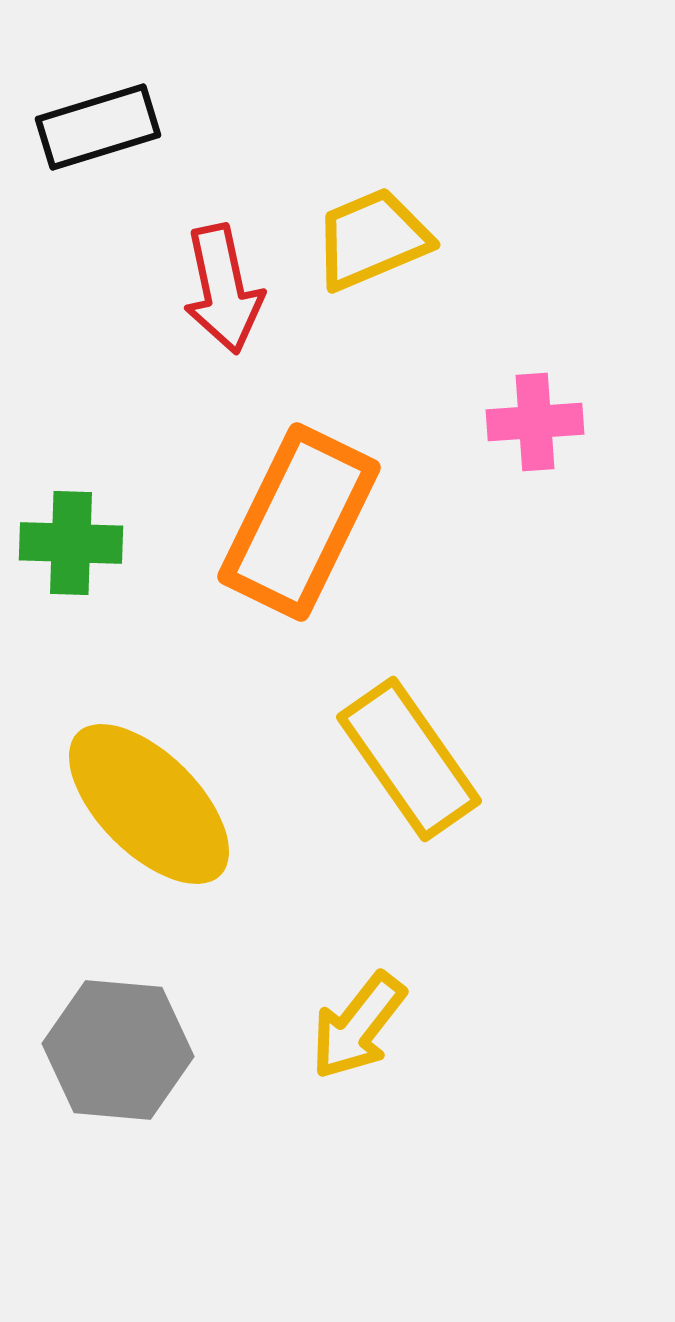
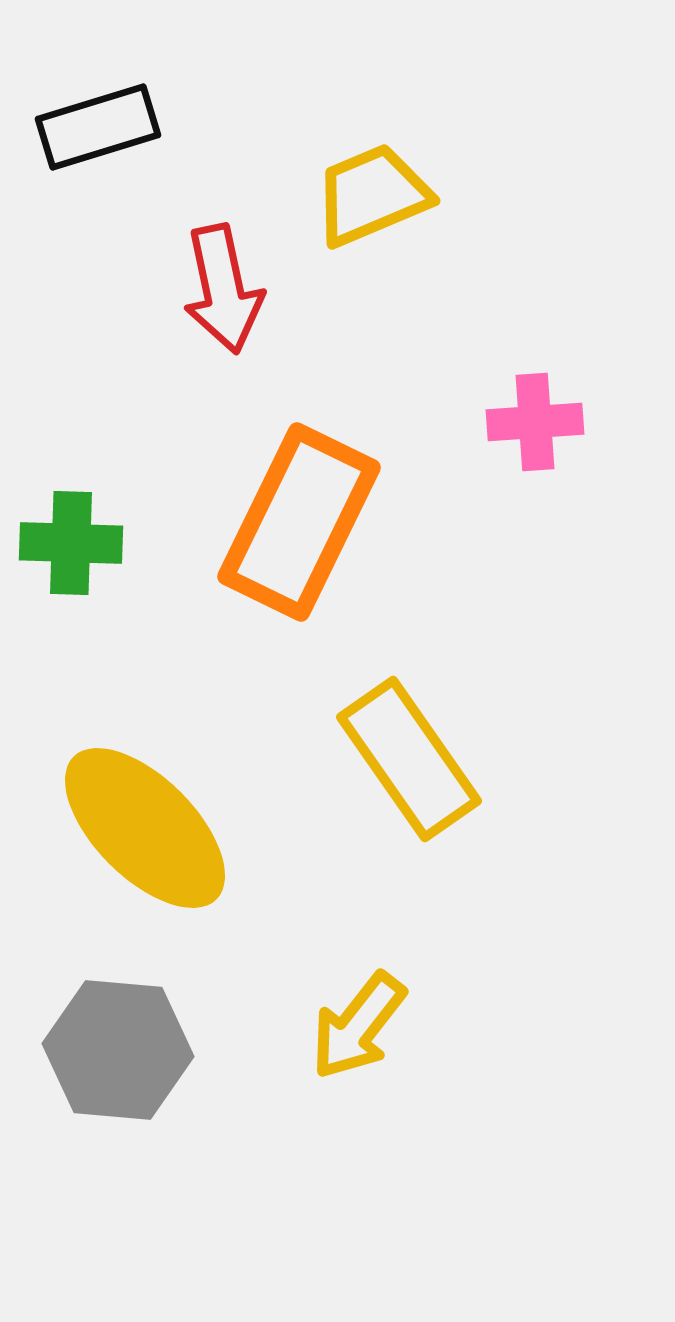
yellow trapezoid: moved 44 px up
yellow ellipse: moved 4 px left, 24 px down
